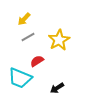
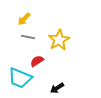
gray line: rotated 40 degrees clockwise
